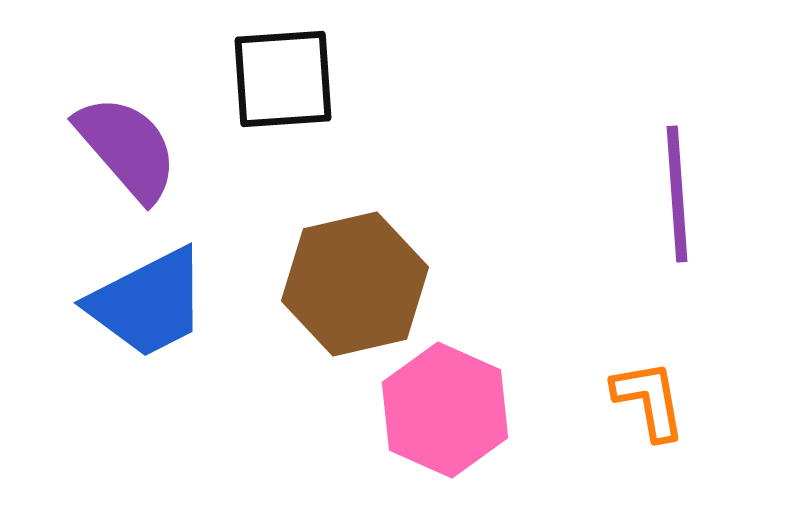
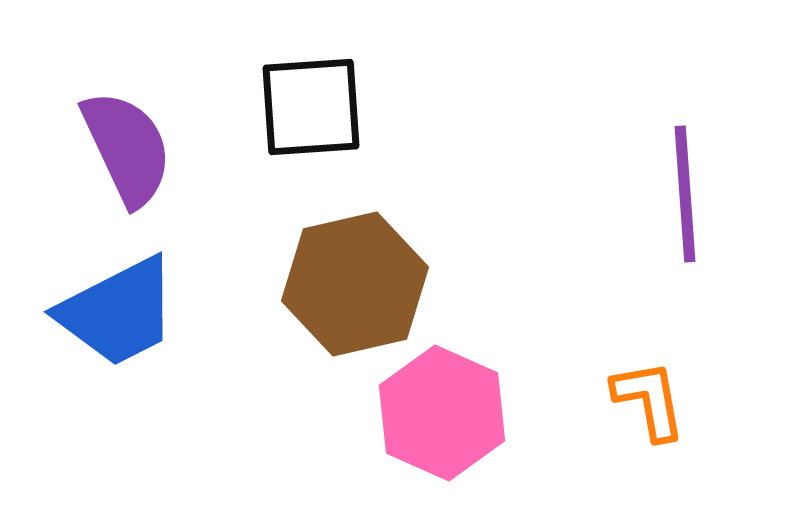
black square: moved 28 px right, 28 px down
purple semicircle: rotated 16 degrees clockwise
purple line: moved 8 px right
blue trapezoid: moved 30 px left, 9 px down
pink hexagon: moved 3 px left, 3 px down
